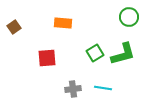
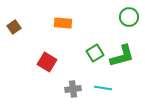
green L-shape: moved 1 px left, 2 px down
red square: moved 4 px down; rotated 36 degrees clockwise
